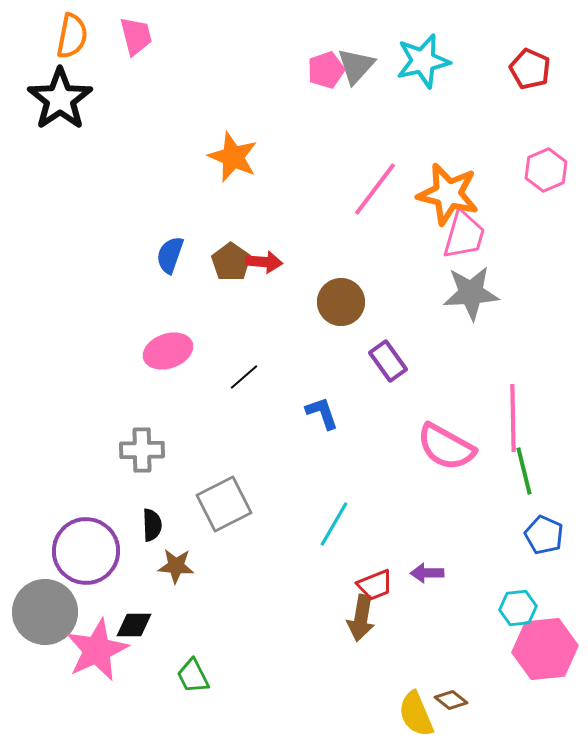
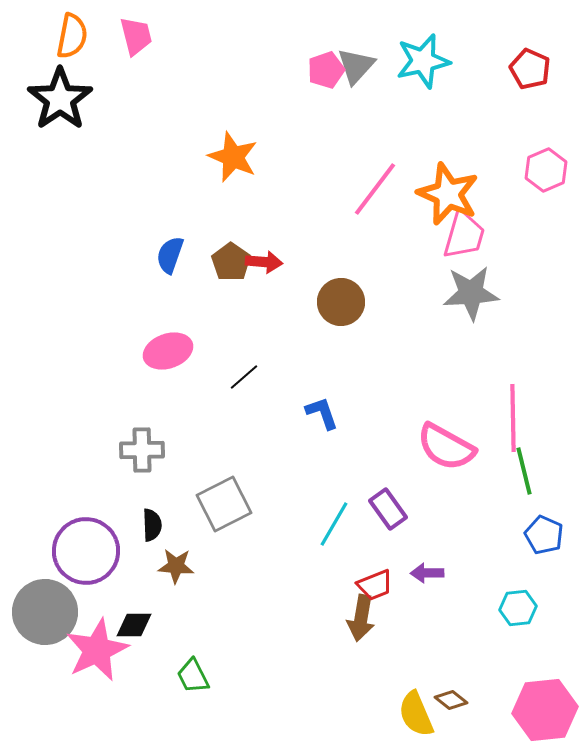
orange star at (448, 194): rotated 10 degrees clockwise
purple rectangle at (388, 361): moved 148 px down
pink hexagon at (545, 649): moved 61 px down
